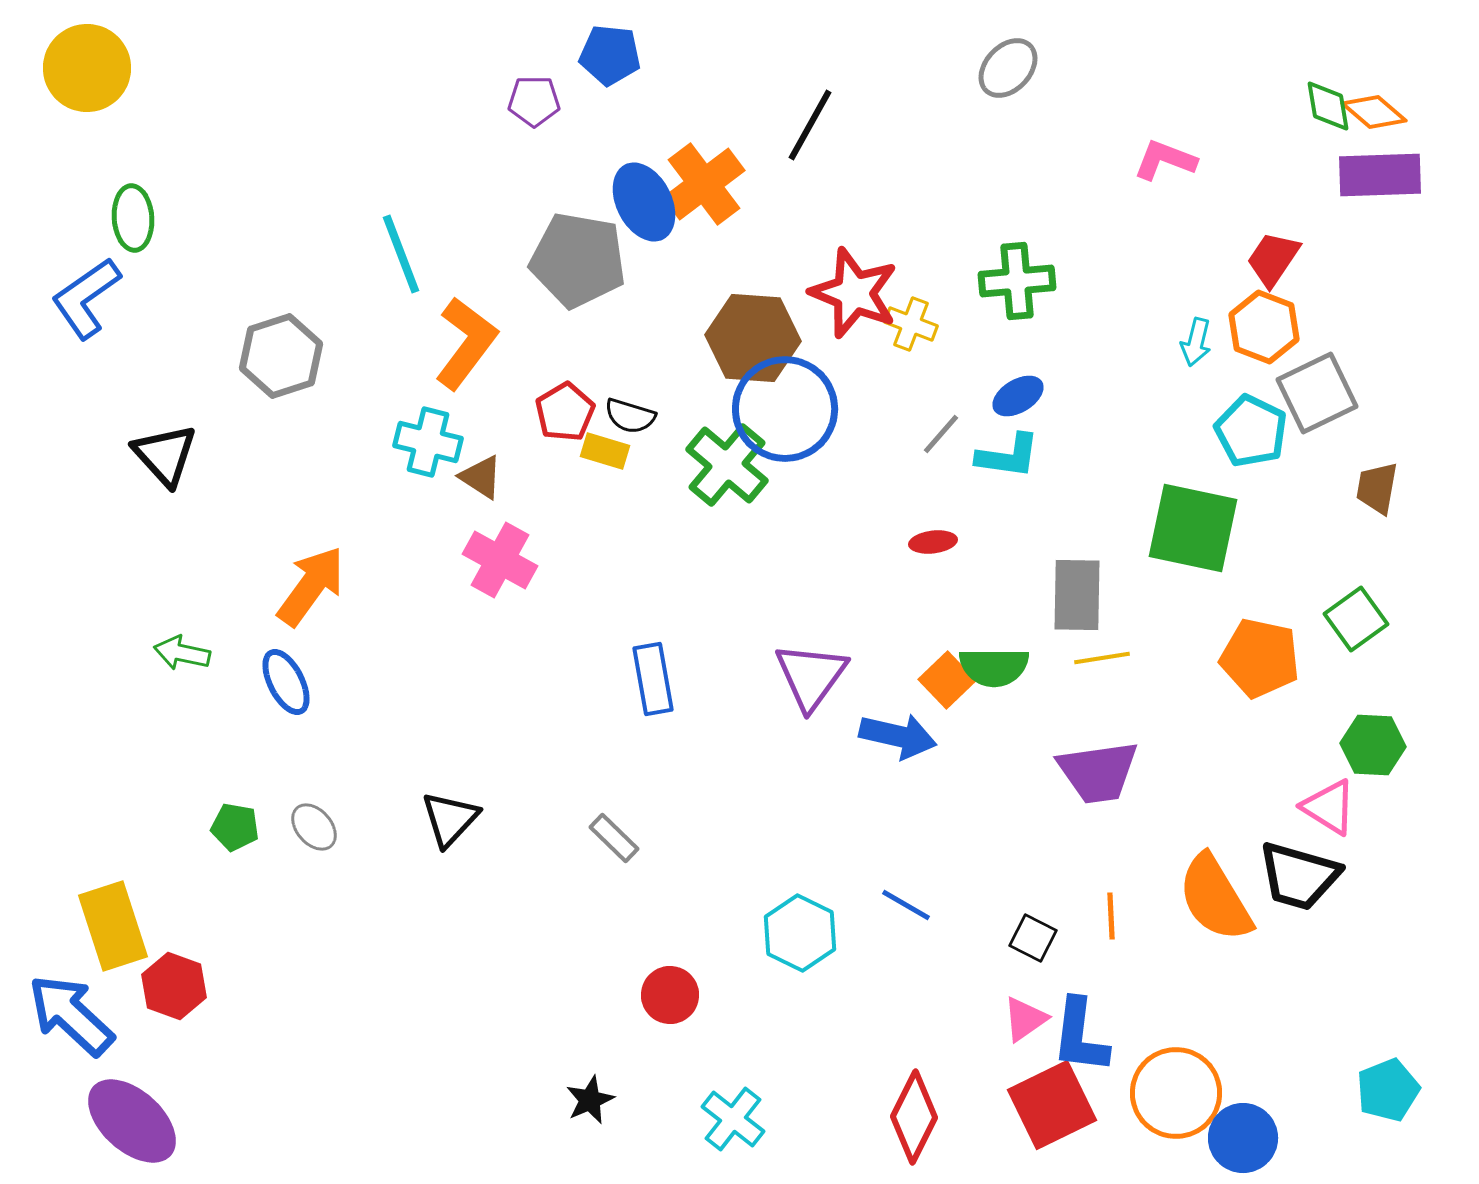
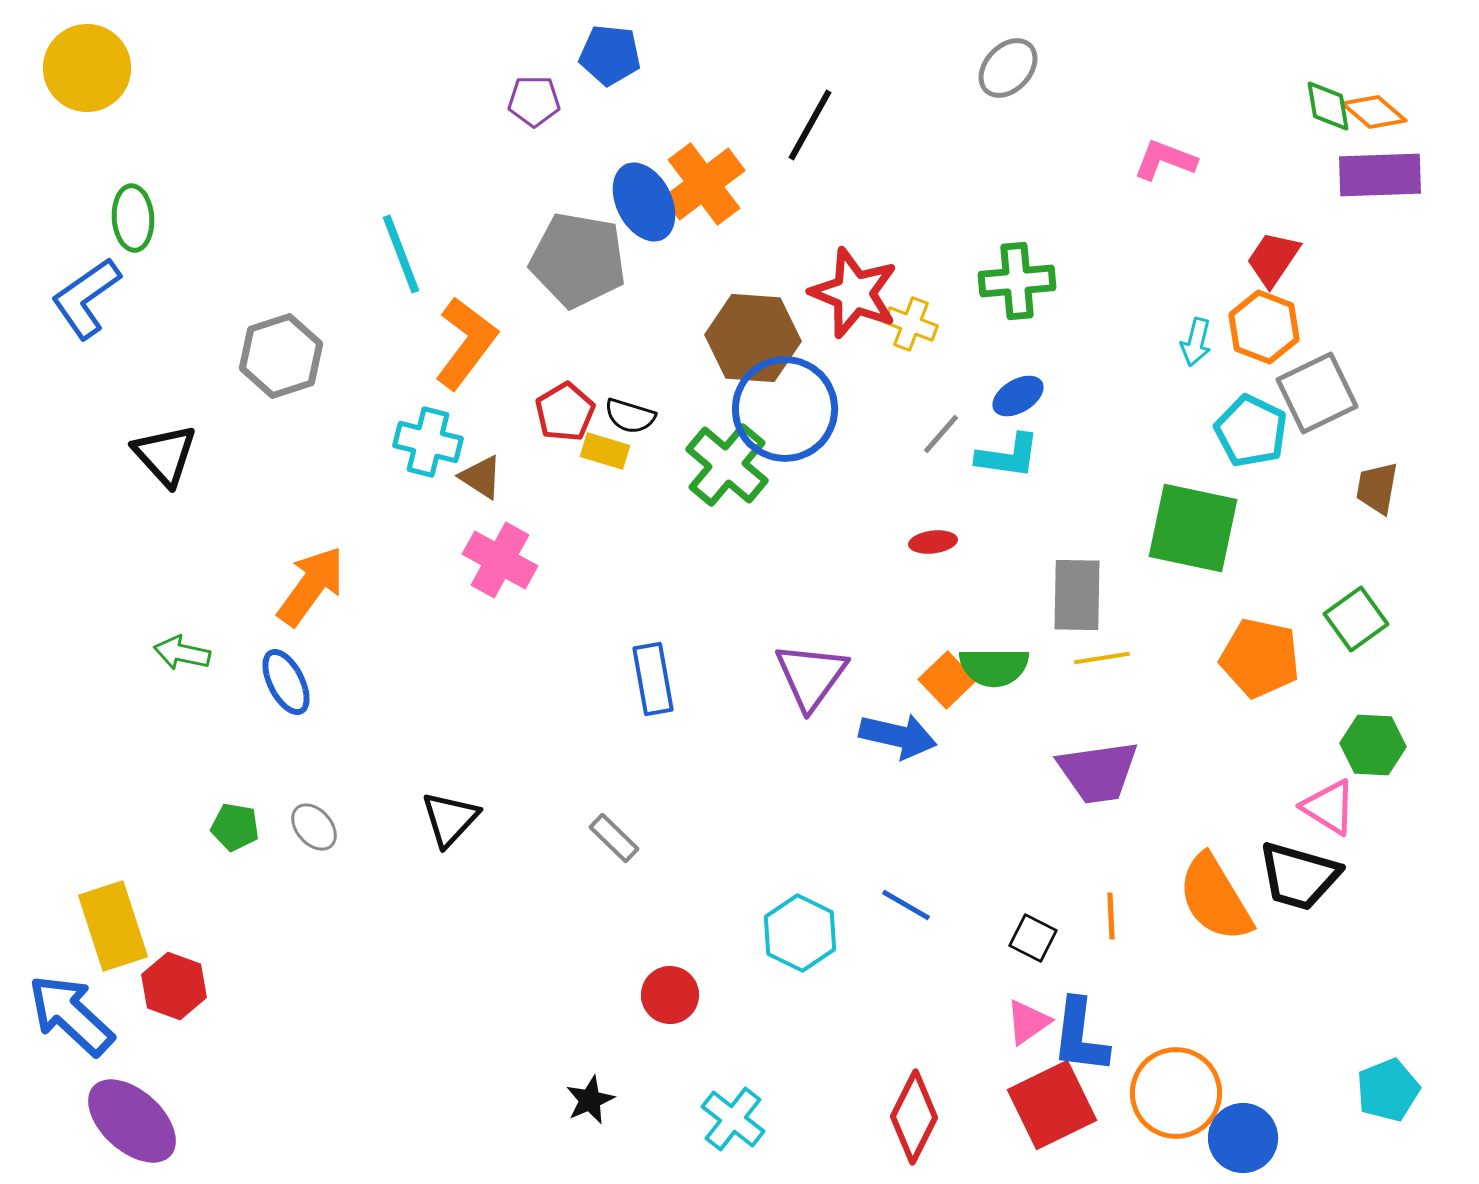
pink triangle at (1025, 1019): moved 3 px right, 3 px down
